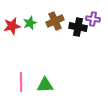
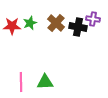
brown cross: moved 1 px right, 2 px down; rotated 24 degrees counterclockwise
red star: rotated 12 degrees clockwise
green triangle: moved 3 px up
